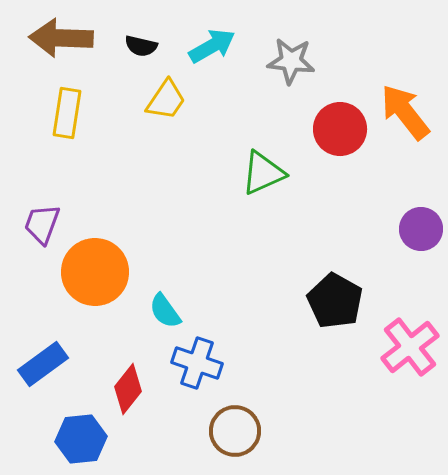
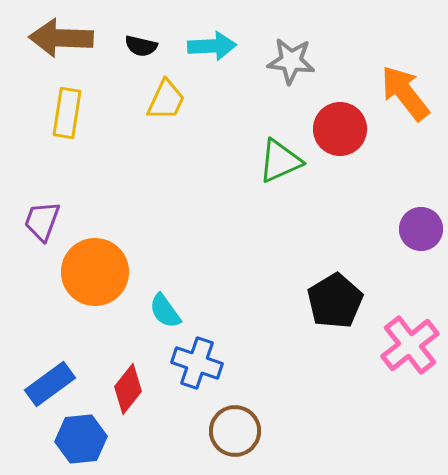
cyan arrow: rotated 27 degrees clockwise
yellow trapezoid: rotated 9 degrees counterclockwise
orange arrow: moved 19 px up
green triangle: moved 17 px right, 12 px up
purple trapezoid: moved 3 px up
black pentagon: rotated 12 degrees clockwise
pink cross: moved 2 px up
blue rectangle: moved 7 px right, 20 px down
